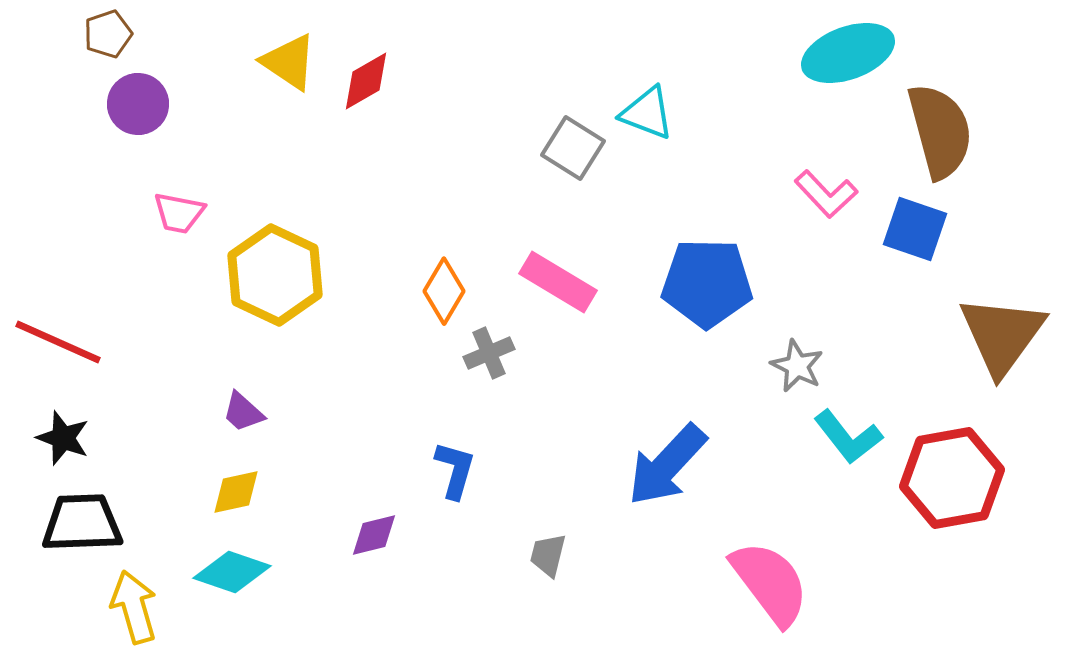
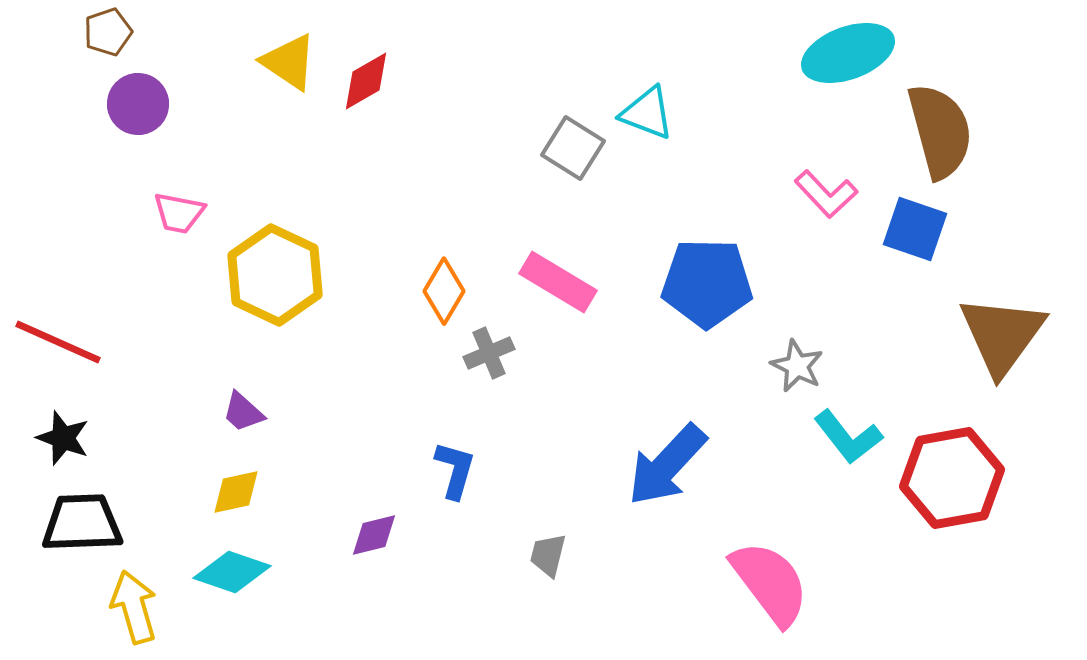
brown pentagon: moved 2 px up
